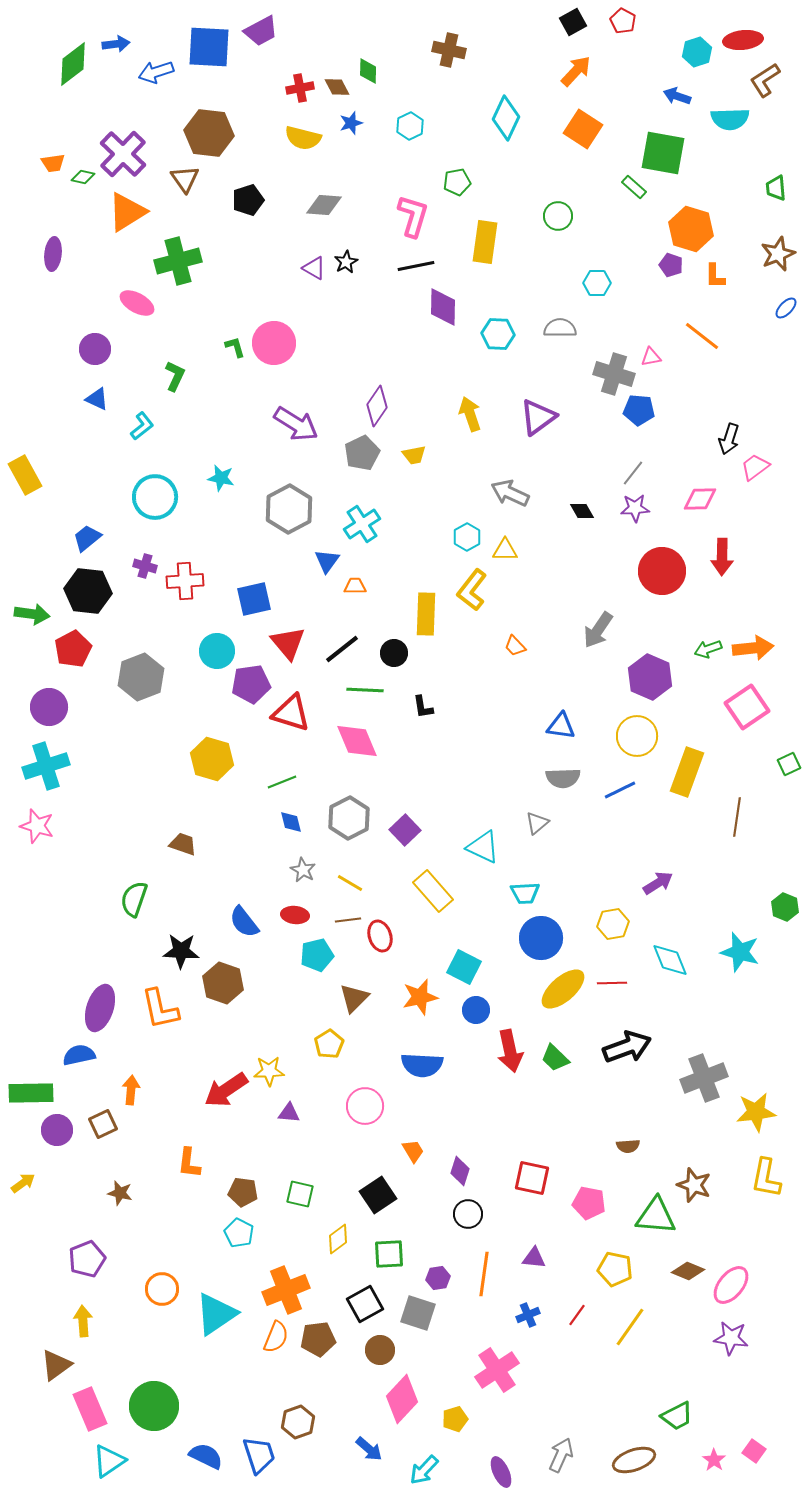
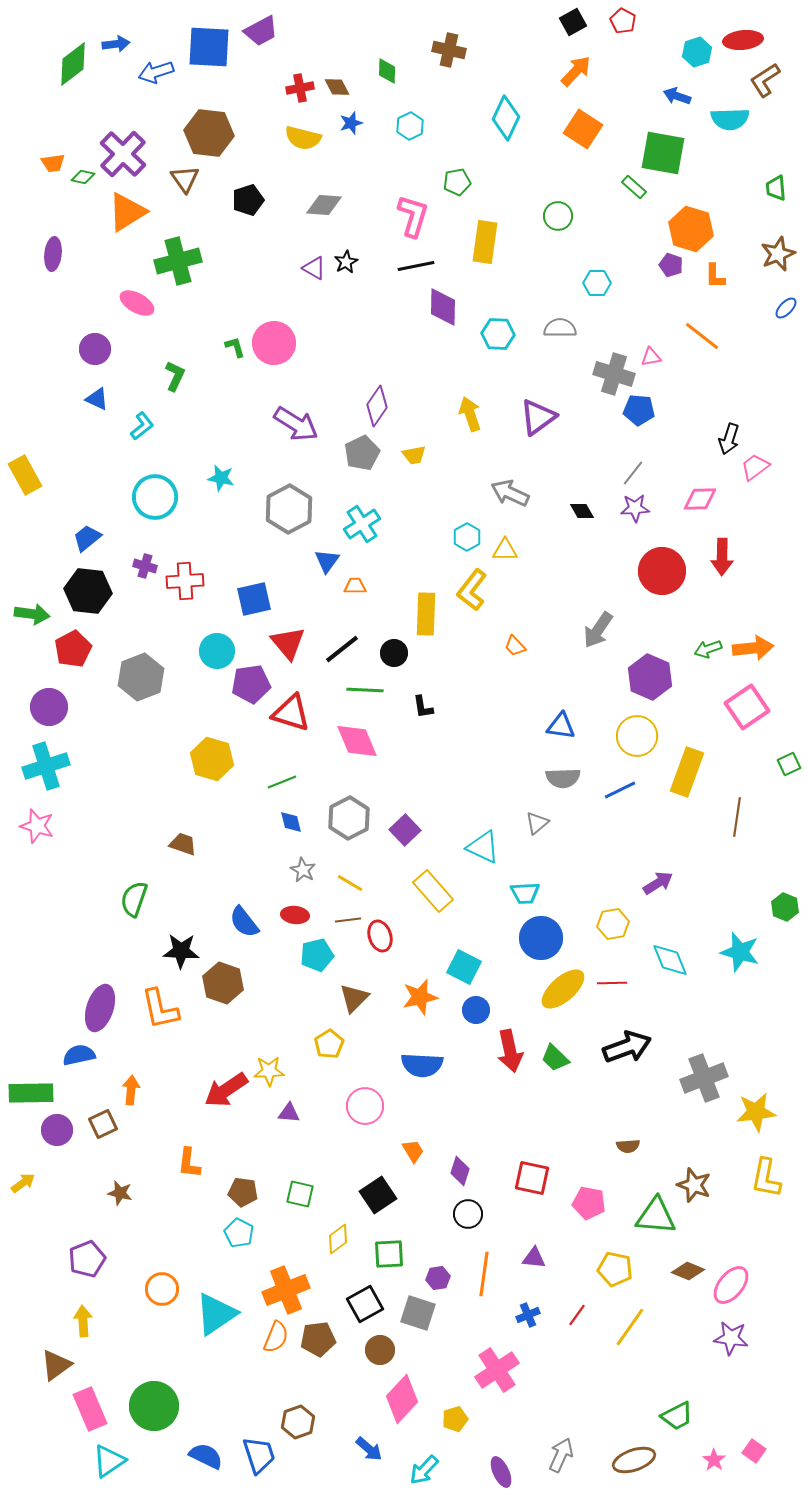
green diamond at (368, 71): moved 19 px right
